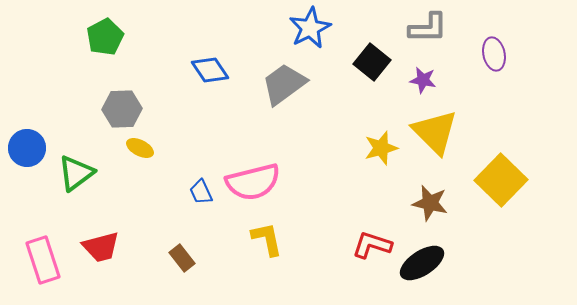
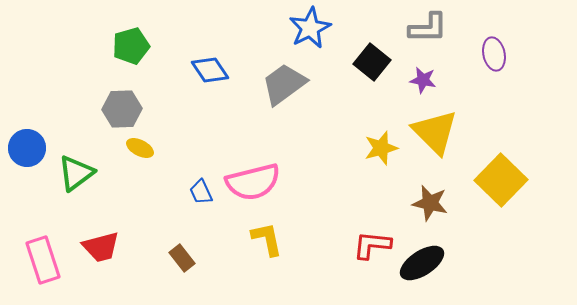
green pentagon: moved 26 px right, 9 px down; rotated 12 degrees clockwise
red L-shape: rotated 12 degrees counterclockwise
